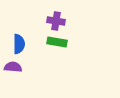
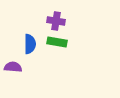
blue semicircle: moved 11 px right
